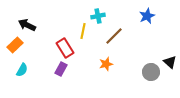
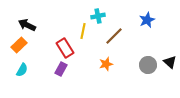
blue star: moved 4 px down
orange rectangle: moved 4 px right
gray circle: moved 3 px left, 7 px up
